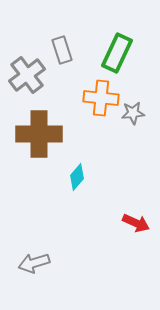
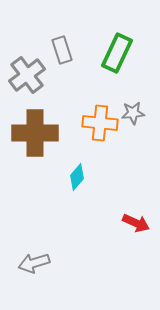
orange cross: moved 1 px left, 25 px down
brown cross: moved 4 px left, 1 px up
